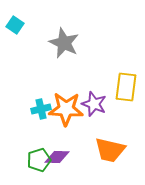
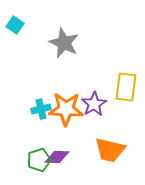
purple star: rotated 20 degrees clockwise
